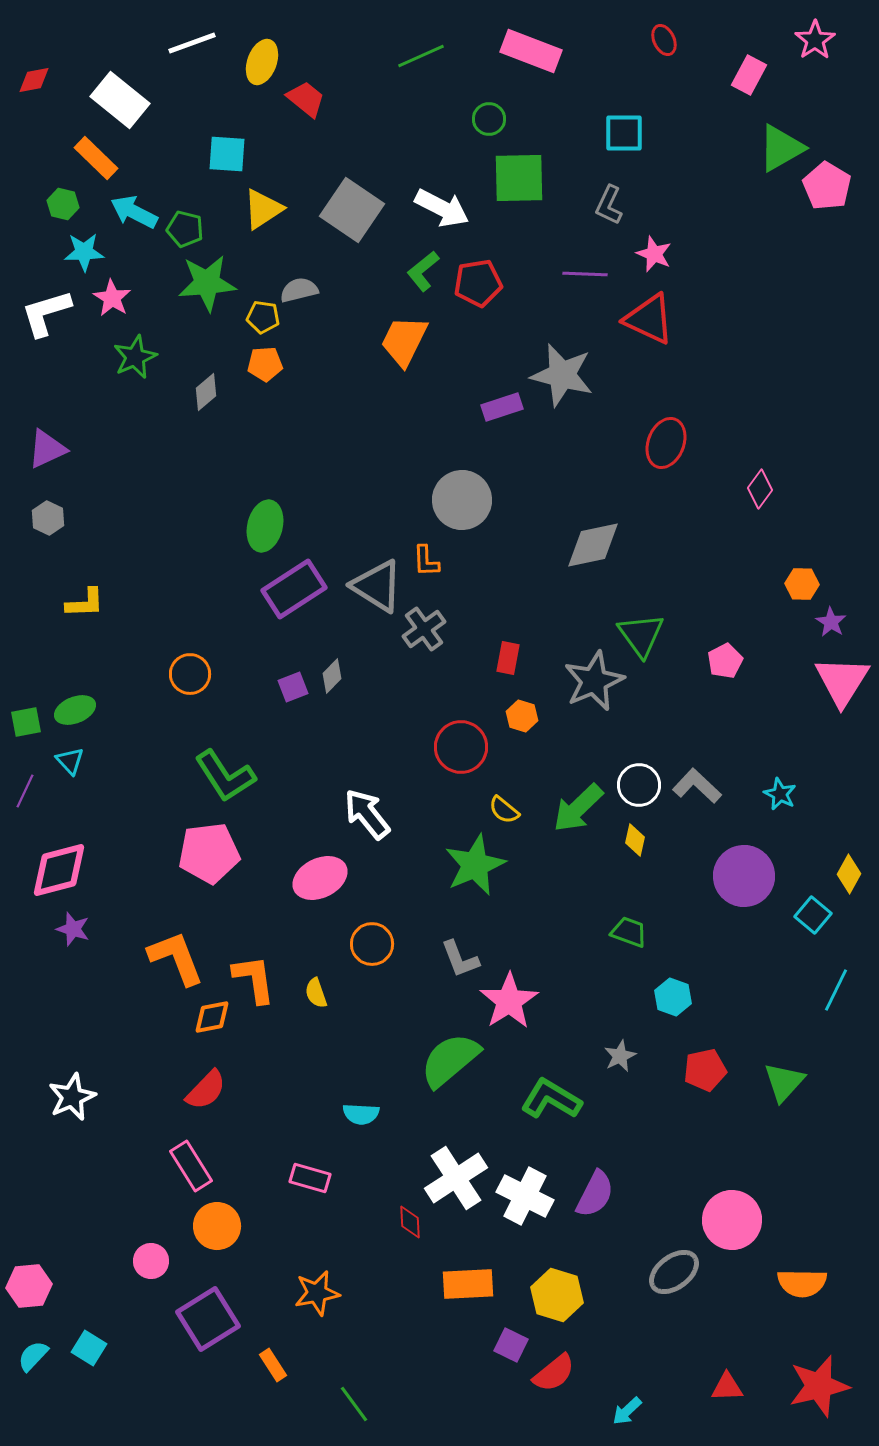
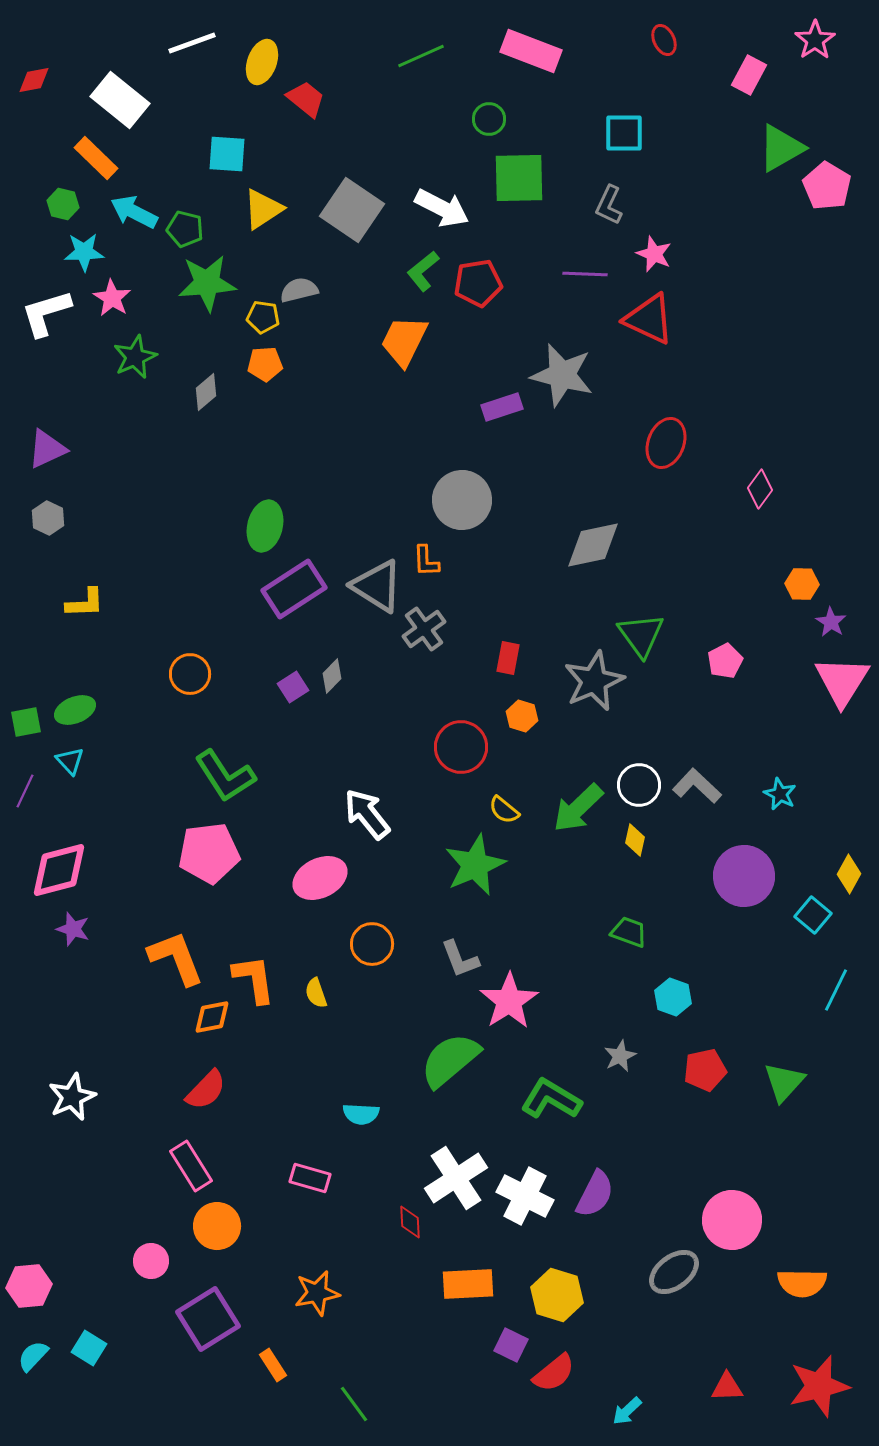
purple square at (293, 687): rotated 12 degrees counterclockwise
